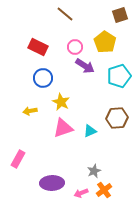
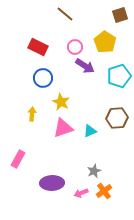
yellow arrow: moved 2 px right, 3 px down; rotated 104 degrees clockwise
orange cross: moved 1 px down
